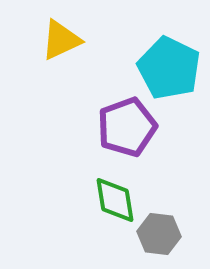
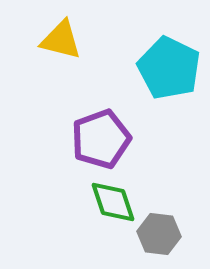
yellow triangle: rotated 39 degrees clockwise
purple pentagon: moved 26 px left, 12 px down
green diamond: moved 2 px left, 2 px down; rotated 9 degrees counterclockwise
